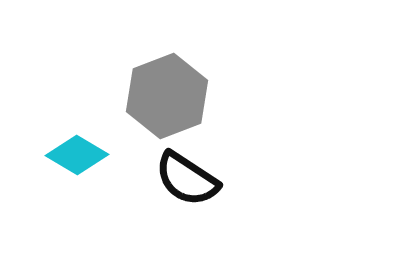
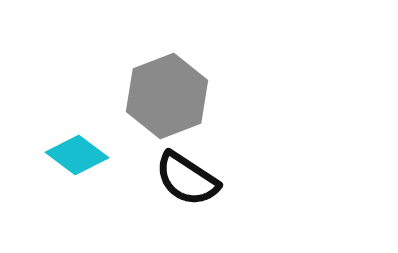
cyan diamond: rotated 6 degrees clockwise
